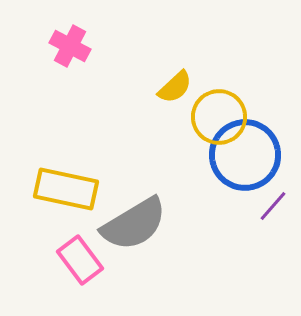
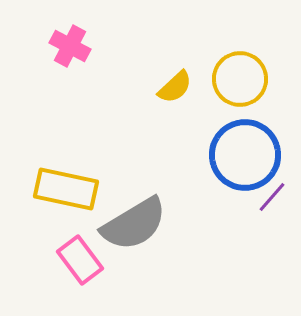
yellow circle: moved 21 px right, 38 px up
purple line: moved 1 px left, 9 px up
